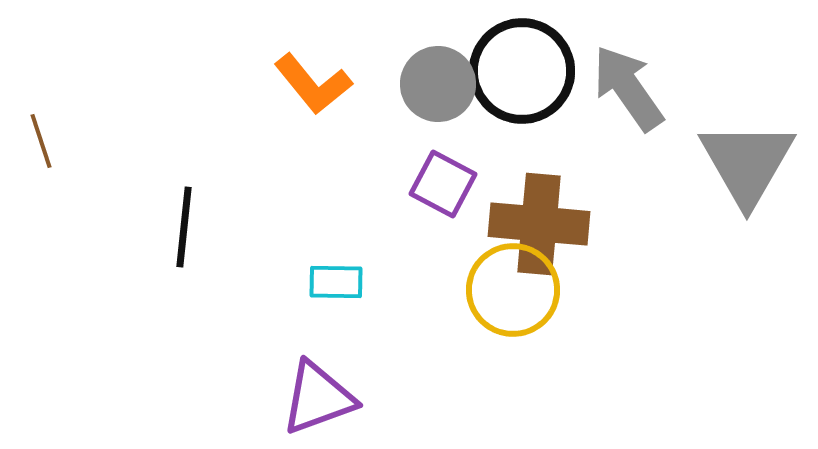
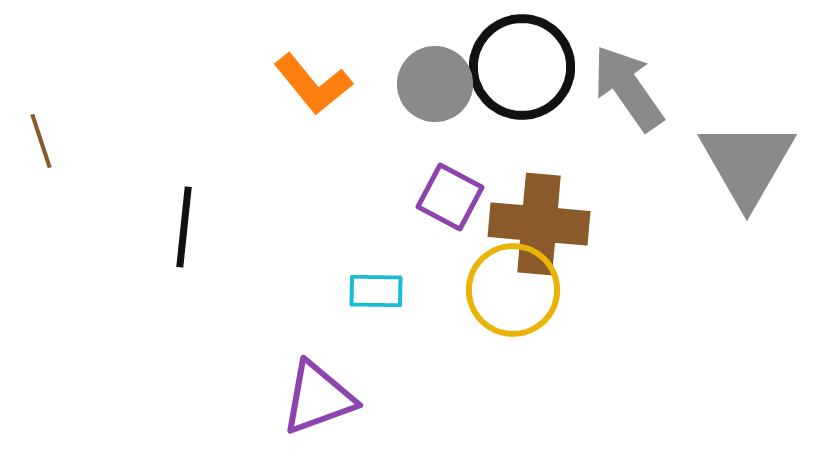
black circle: moved 4 px up
gray circle: moved 3 px left
purple square: moved 7 px right, 13 px down
cyan rectangle: moved 40 px right, 9 px down
